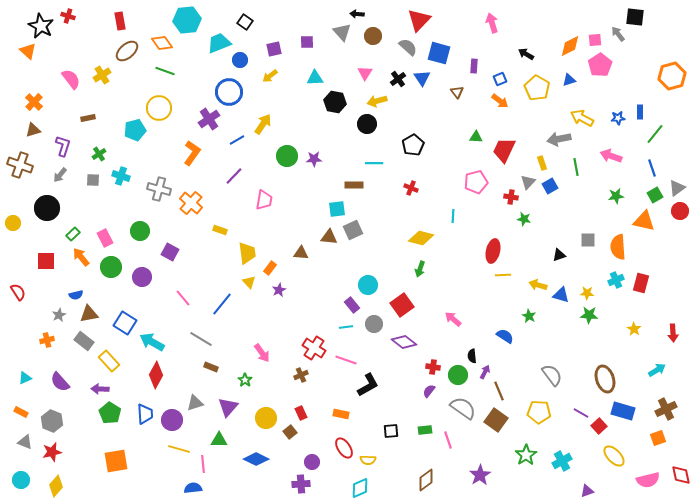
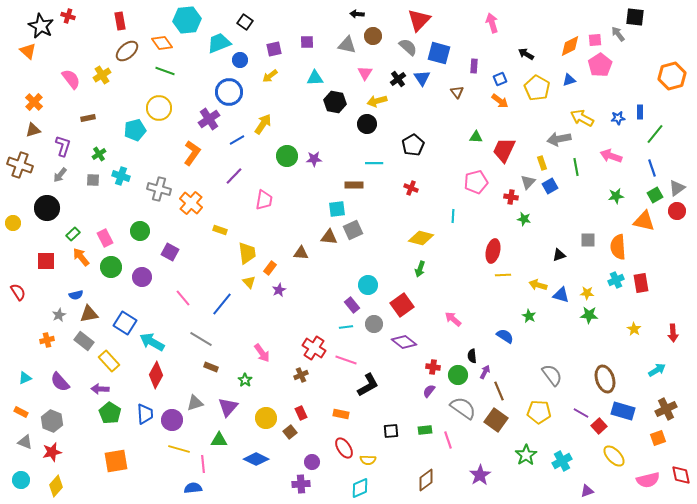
gray triangle at (342, 32): moved 5 px right, 13 px down; rotated 36 degrees counterclockwise
red circle at (680, 211): moved 3 px left
red rectangle at (641, 283): rotated 24 degrees counterclockwise
